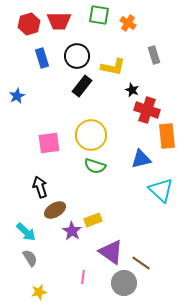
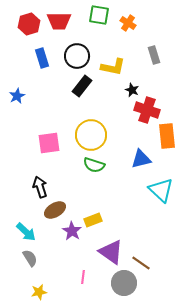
green semicircle: moved 1 px left, 1 px up
